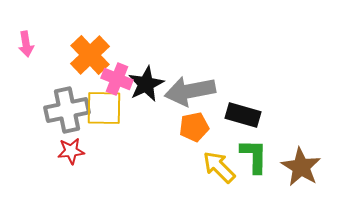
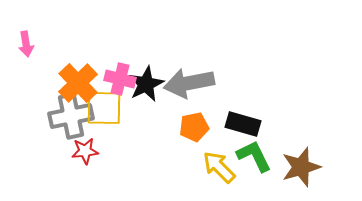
orange cross: moved 12 px left, 28 px down
pink cross: moved 3 px right; rotated 8 degrees counterclockwise
gray arrow: moved 1 px left, 8 px up
gray cross: moved 4 px right, 6 px down
black rectangle: moved 9 px down
red star: moved 14 px right
green L-shape: rotated 27 degrees counterclockwise
brown star: rotated 24 degrees clockwise
